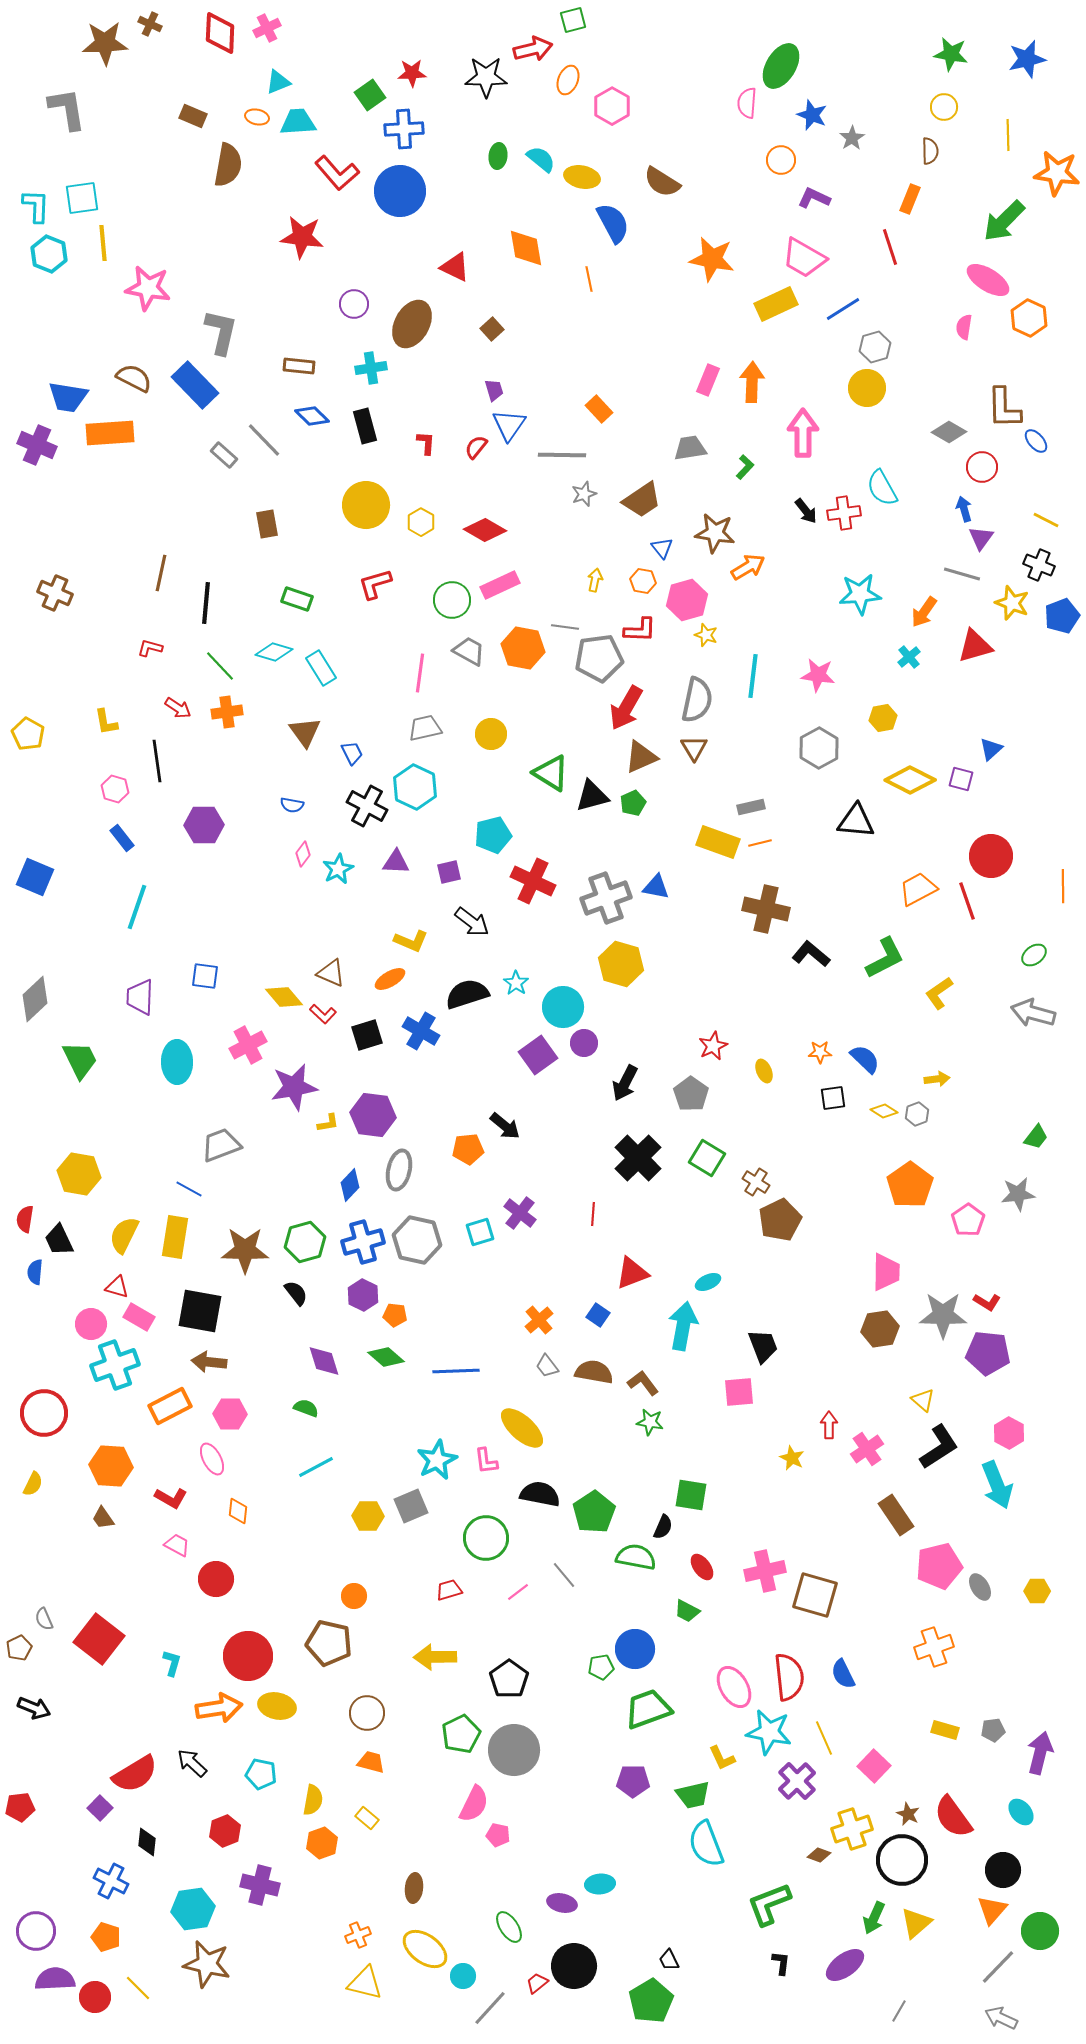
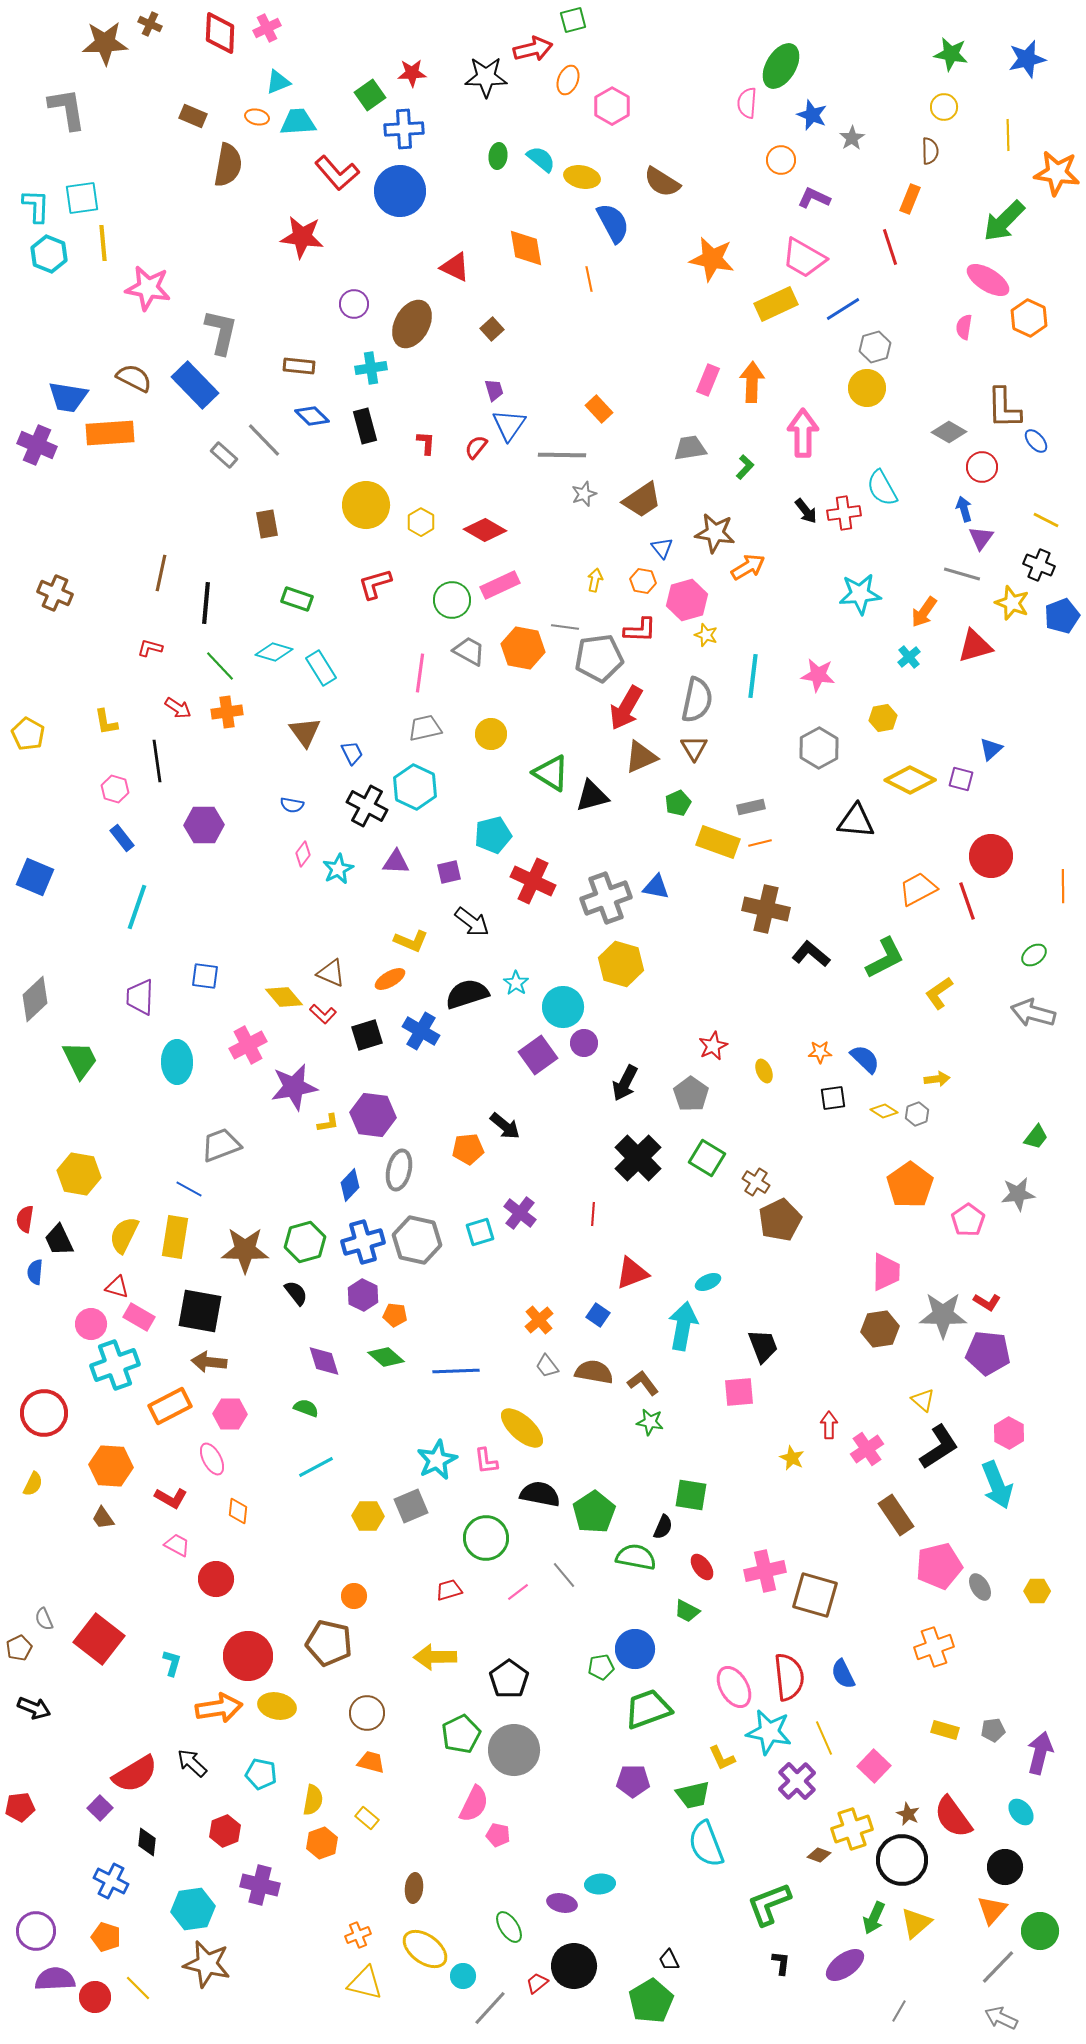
green pentagon at (633, 803): moved 45 px right
black circle at (1003, 1870): moved 2 px right, 3 px up
